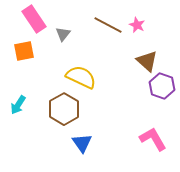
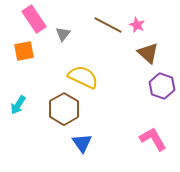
brown triangle: moved 1 px right, 8 px up
yellow semicircle: moved 2 px right
